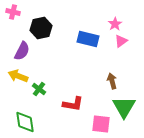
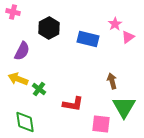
black hexagon: moved 8 px right; rotated 15 degrees counterclockwise
pink triangle: moved 7 px right, 4 px up
yellow arrow: moved 3 px down
